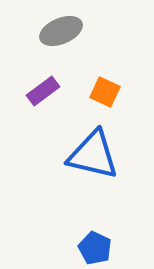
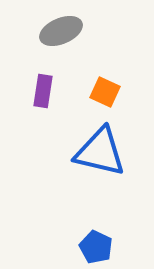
purple rectangle: rotated 44 degrees counterclockwise
blue triangle: moved 7 px right, 3 px up
blue pentagon: moved 1 px right, 1 px up
